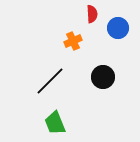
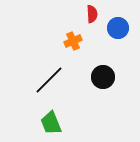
black line: moved 1 px left, 1 px up
green trapezoid: moved 4 px left
